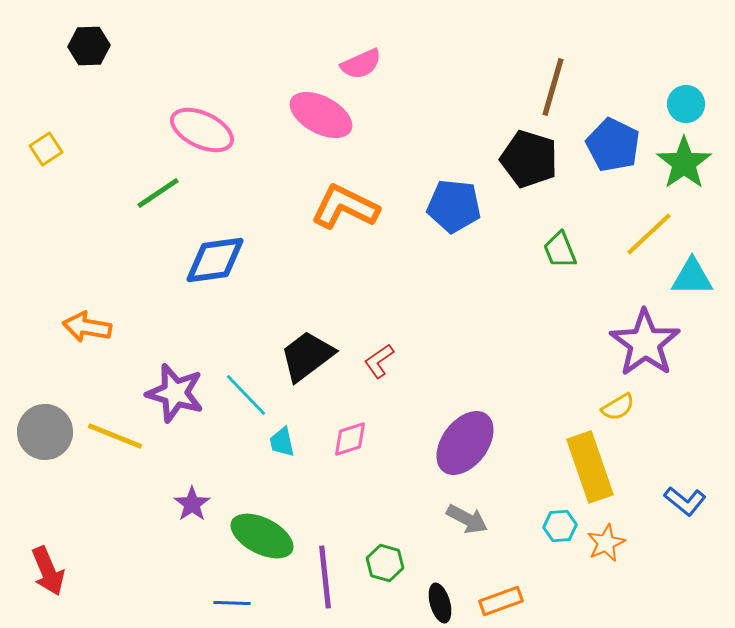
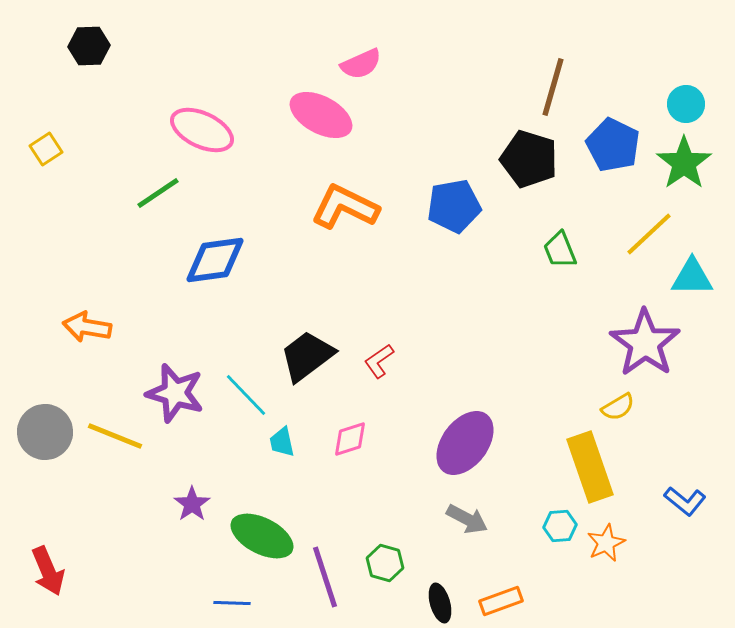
blue pentagon at (454, 206): rotated 16 degrees counterclockwise
purple line at (325, 577): rotated 12 degrees counterclockwise
